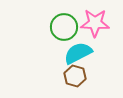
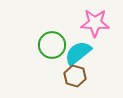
green circle: moved 12 px left, 18 px down
cyan semicircle: rotated 12 degrees counterclockwise
